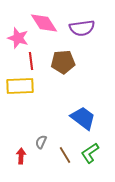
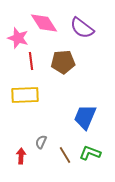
purple semicircle: rotated 45 degrees clockwise
yellow rectangle: moved 5 px right, 9 px down
blue trapezoid: moved 2 px right, 1 px up; rotated 104 degrees counterclockwise
green L-shape: rotated 55 degrees clockwise
